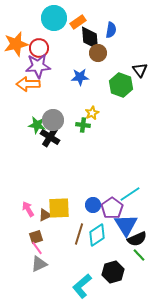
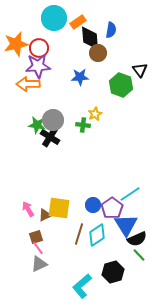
yellow star: moved 3 px right, 1 px down
yellow square: rotated 10 degrees clockwise
pink line: moved 1 px right
